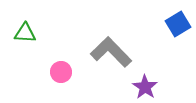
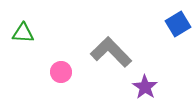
green triangle: moved 2 px left
